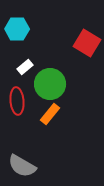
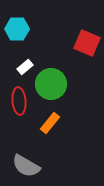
red square: rotated 8 degrees counterclockwise
green circle: moved 1 px right
red ellipse: moved 2 px right
orange rectangle: moved 9 px down
gray semicircle: moved 4 px right
